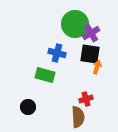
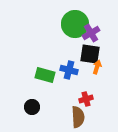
blue cross: moved 12 px right, 17 px down
black circle: moved 4 px right
